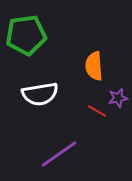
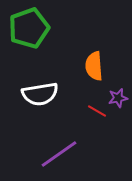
green pentagon: moved 3 px right, 7 px up; rotated 12 degrees counterclockwise
